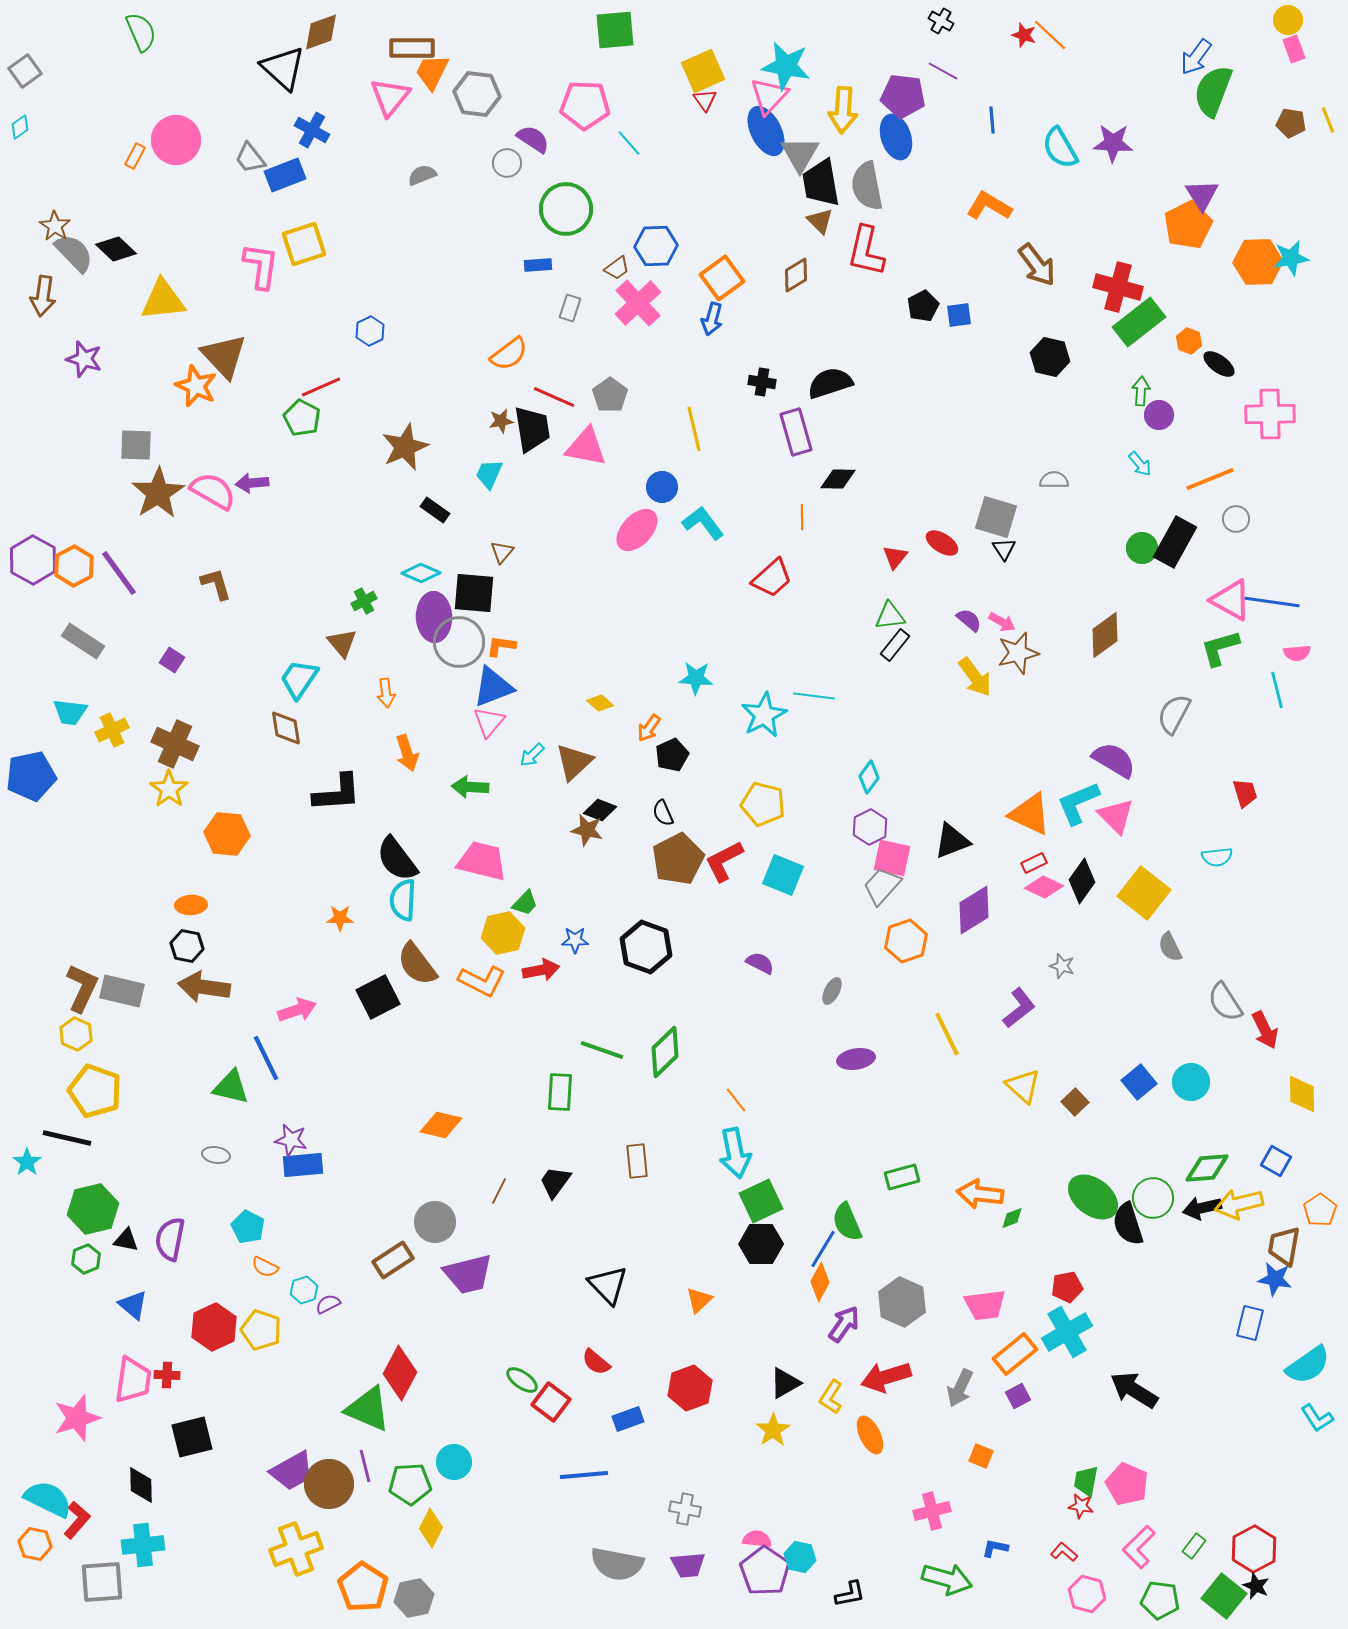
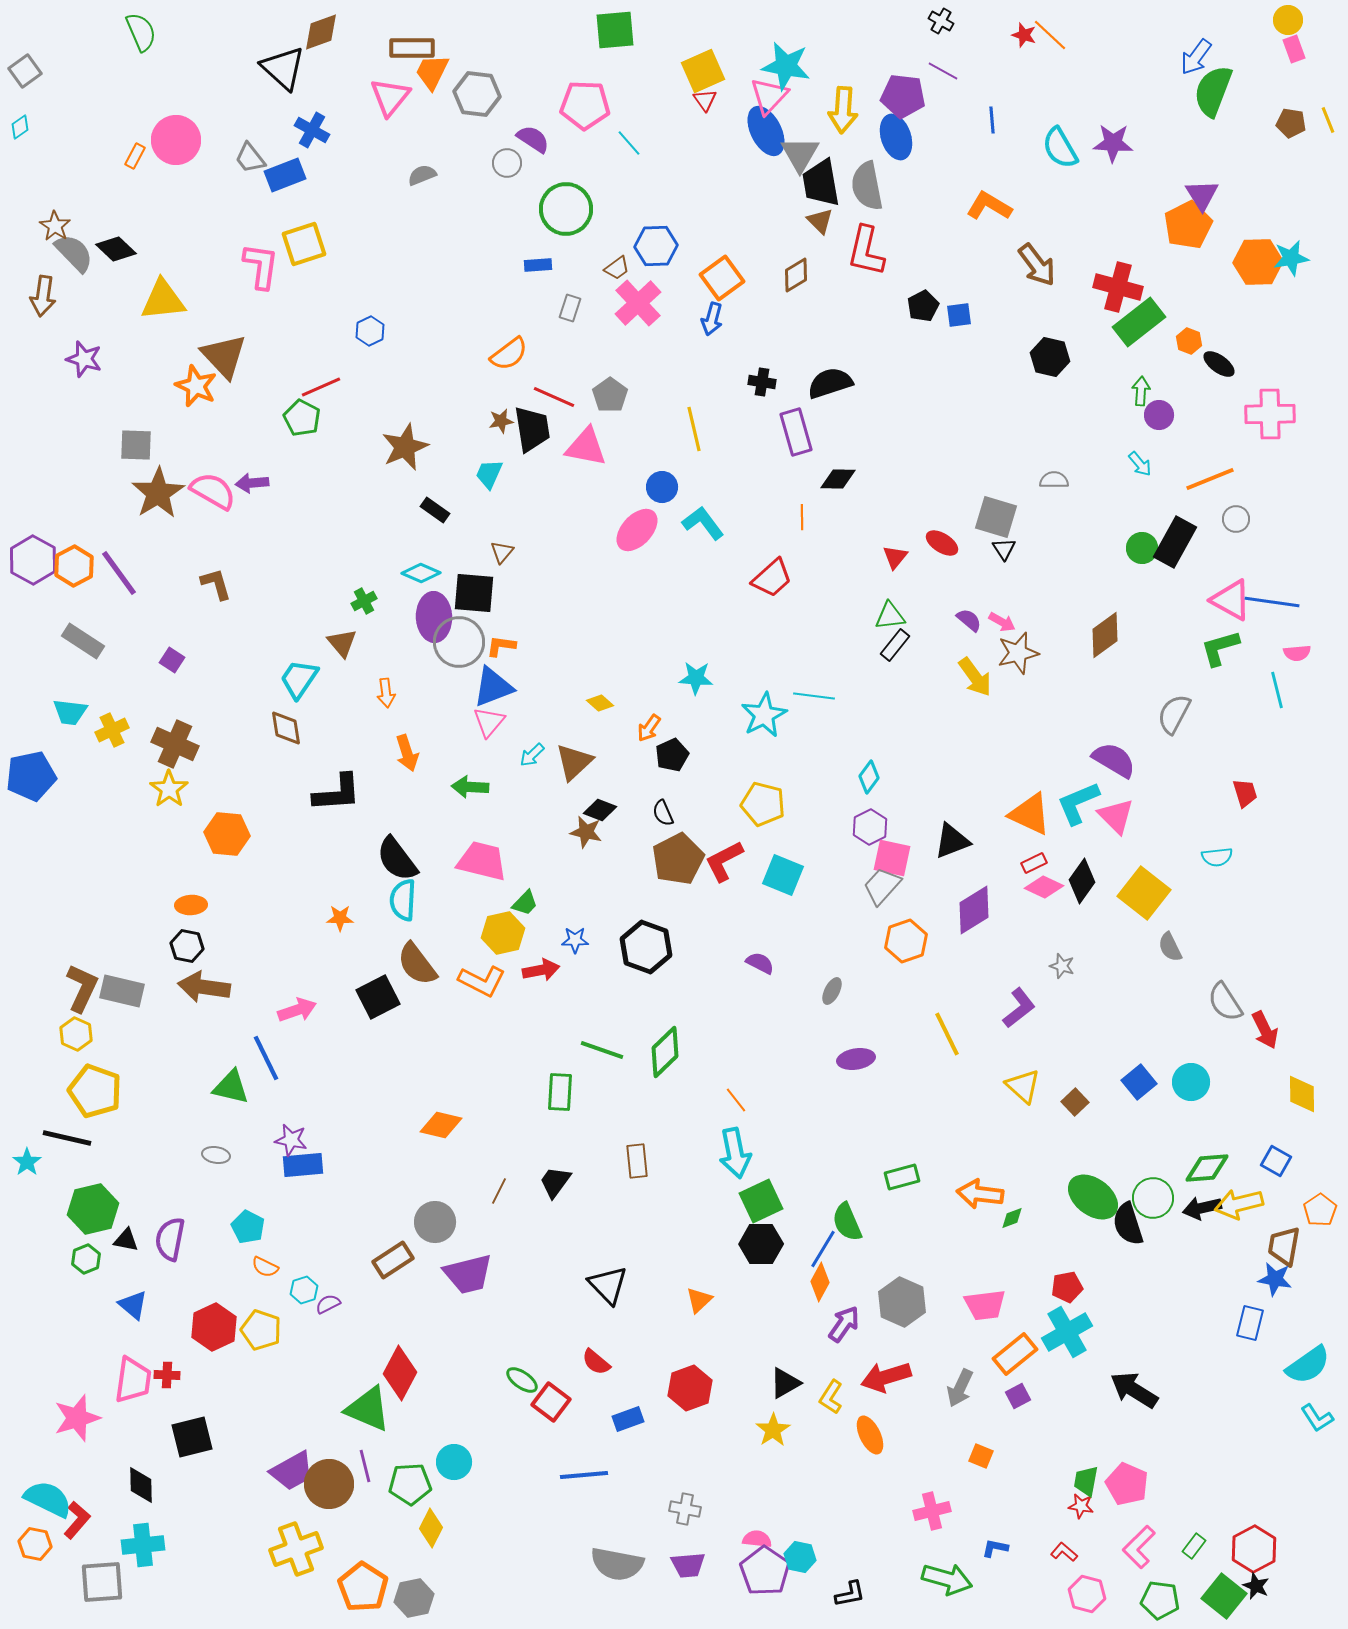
brown star at (587, 830): moved 1 px left, 2 px down
